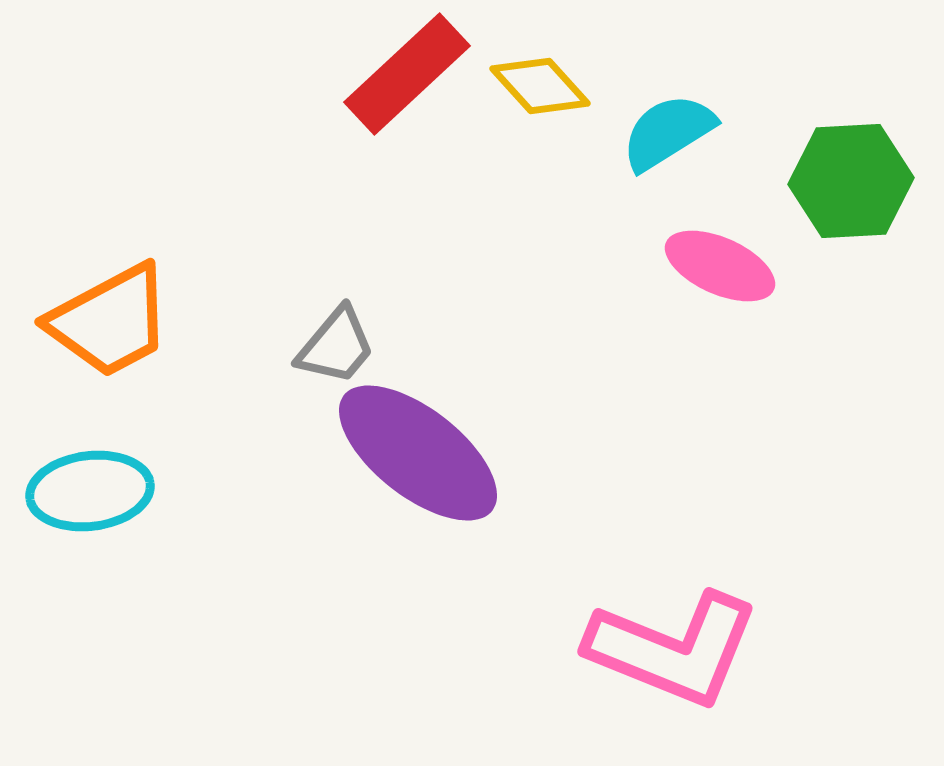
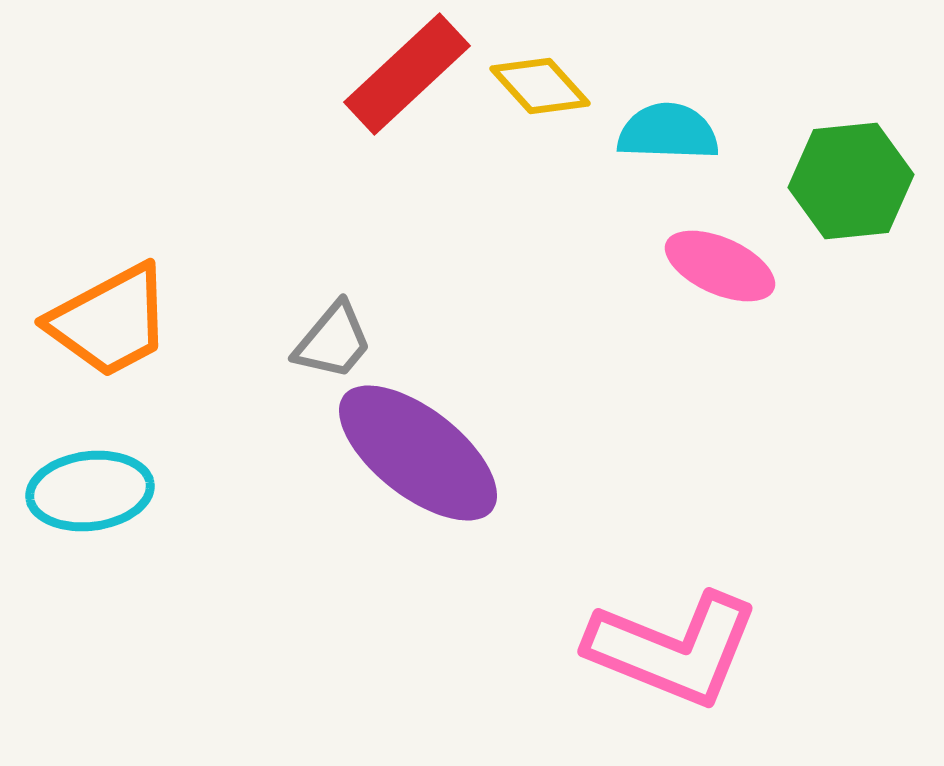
cyan semicircle: rotated 34 degrees clockwise
green hexagon: rotated 3 degrees counterclockwise
gray trapezoid: moved 3 px left, 5 px up
